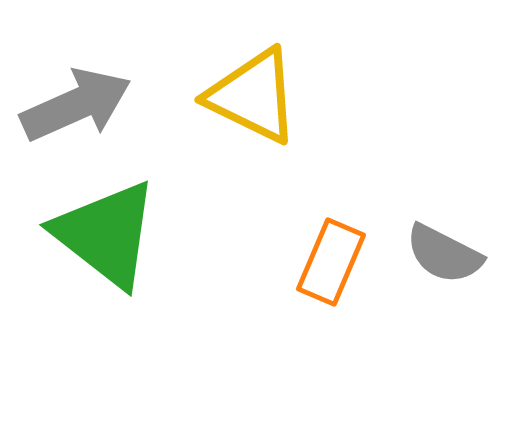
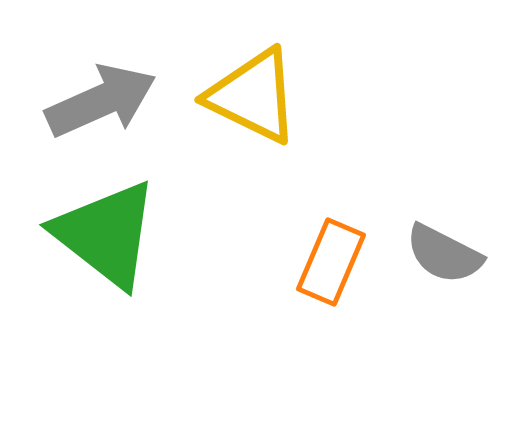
gray arrow: moved 25 px right, 4 px up
